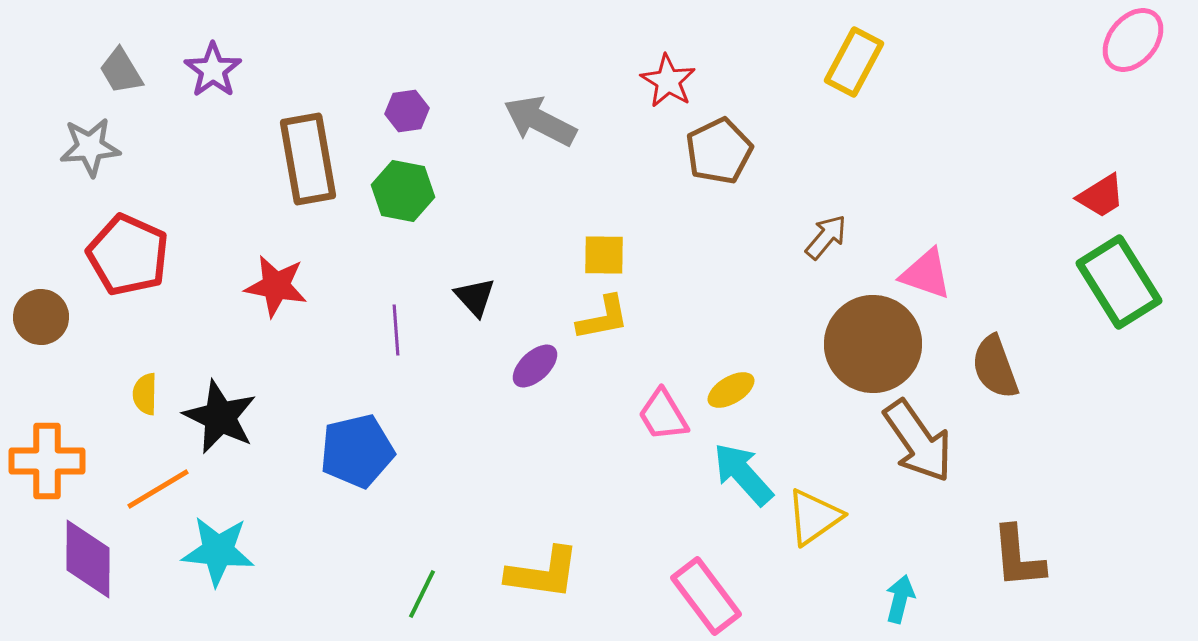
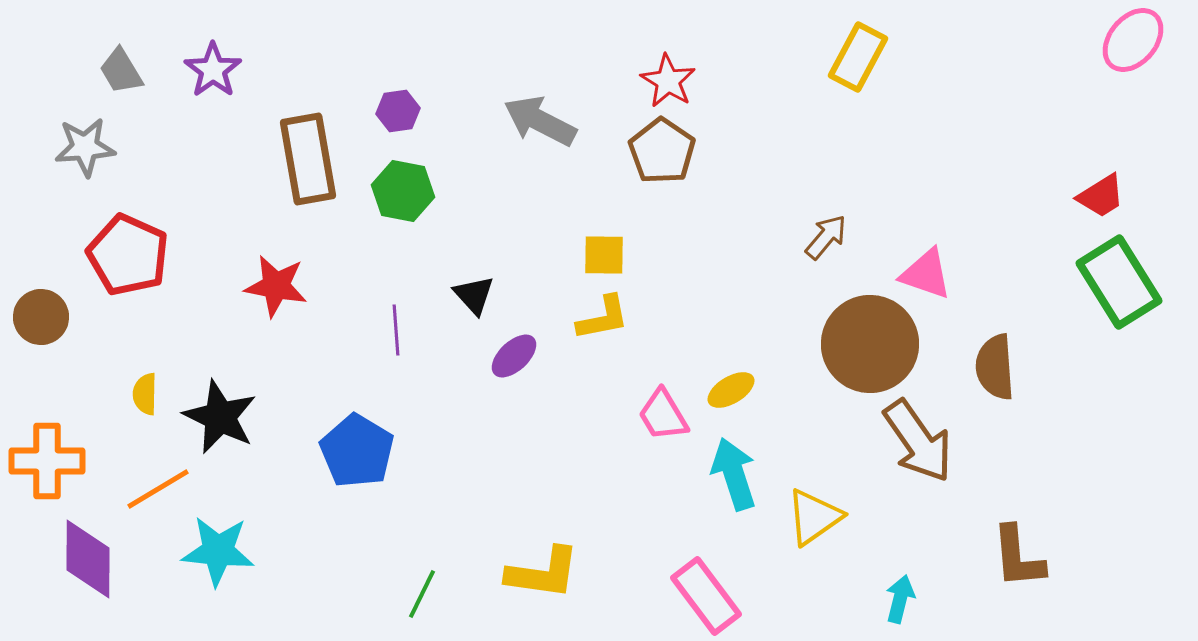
yellow rectangle at (854, 62): moved 4 px right, 5 px up
purple hexagon at (407, 111): moved 9 px left
gray star at (90, 147): moved 5 px left
brown pentagon at (719, 151): moved 57 px left; rotated 12 degrees counterclockwise
black triangle at (475, 297): moved 1 px left, 2 px up
brown circle at (873, 344): moved 3 px left
purple ellipse at (535, 366): moved 21 px left, 10 px up
brown semicircle at (995, 367): rotated 16 degrees clockwise
blue pentagon at (357, 451): rotated 28 degrees counterclockwise
cyan arrow at (743, 474): moved 9 px left; rotated 24 degrees clockwise
